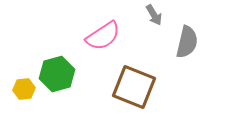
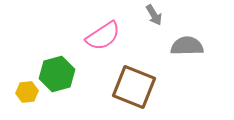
gray semicircle: moved 4 px down; rotated 104 degrees counterclockwise
yellow hexagon: moved 3 px right, 3 px down
